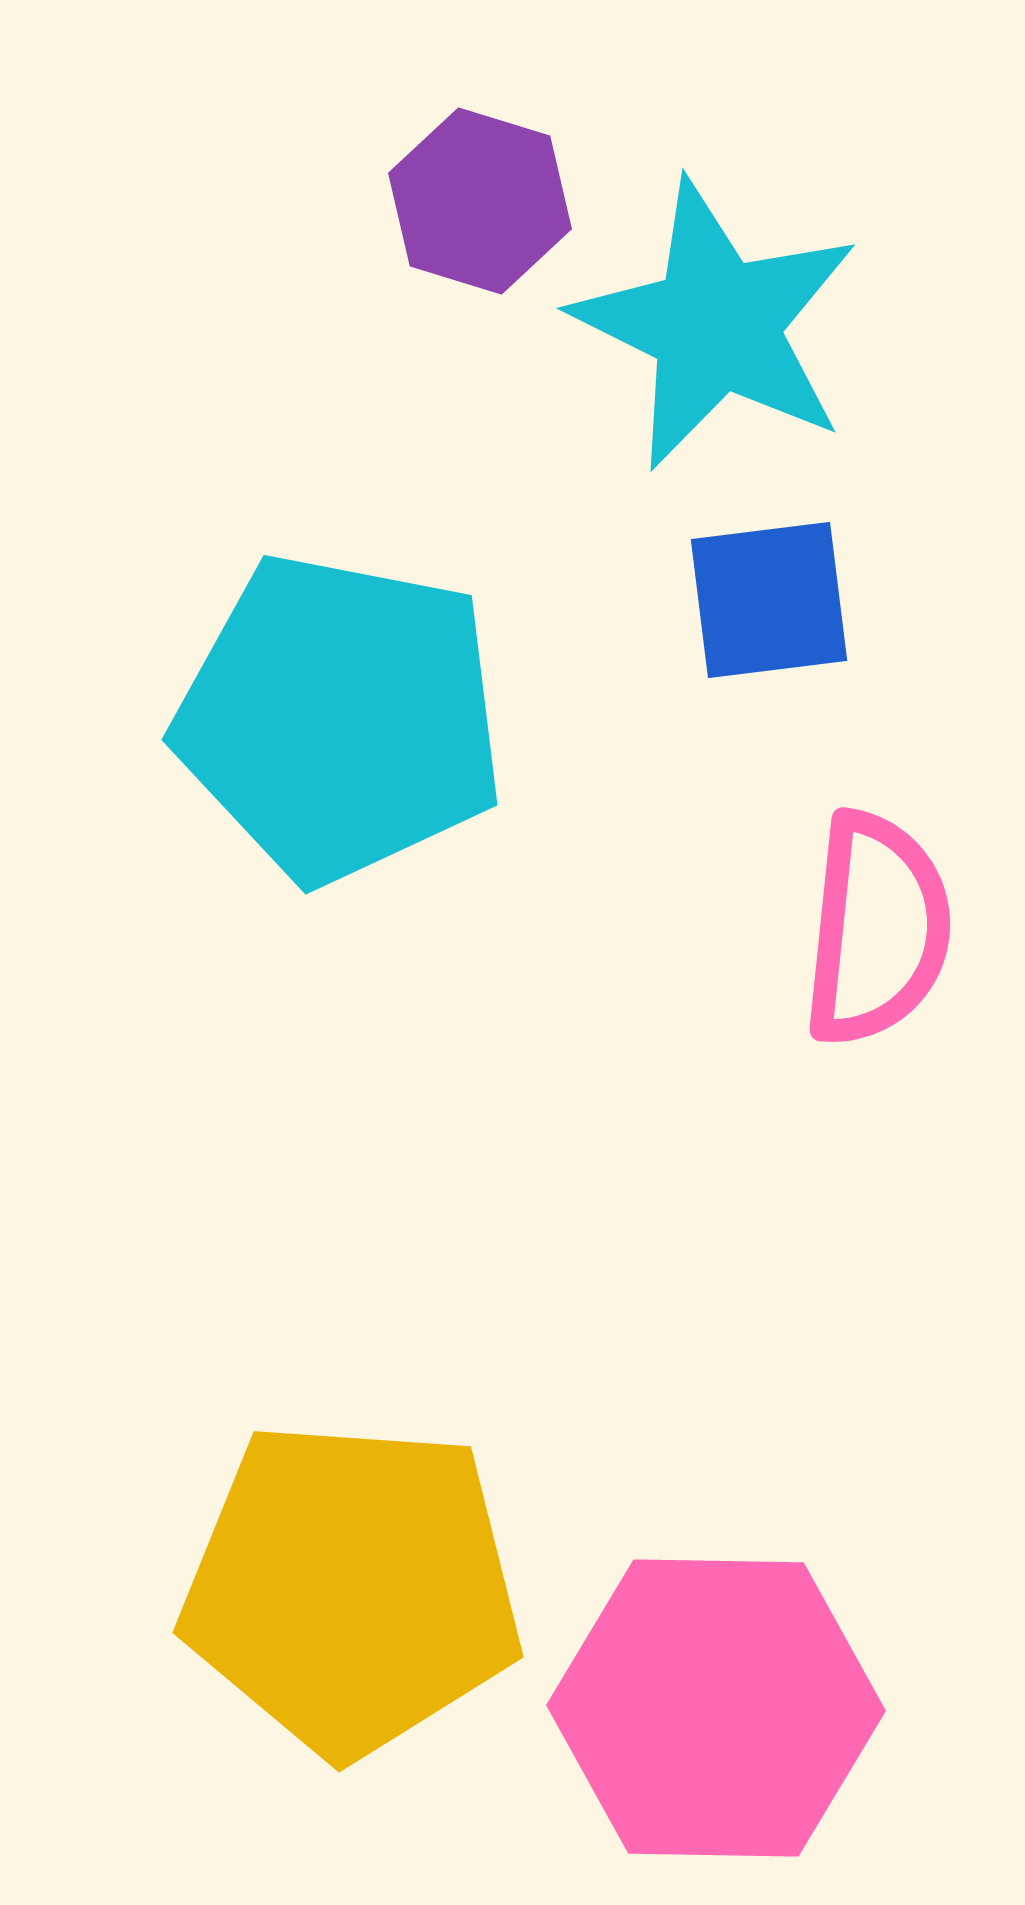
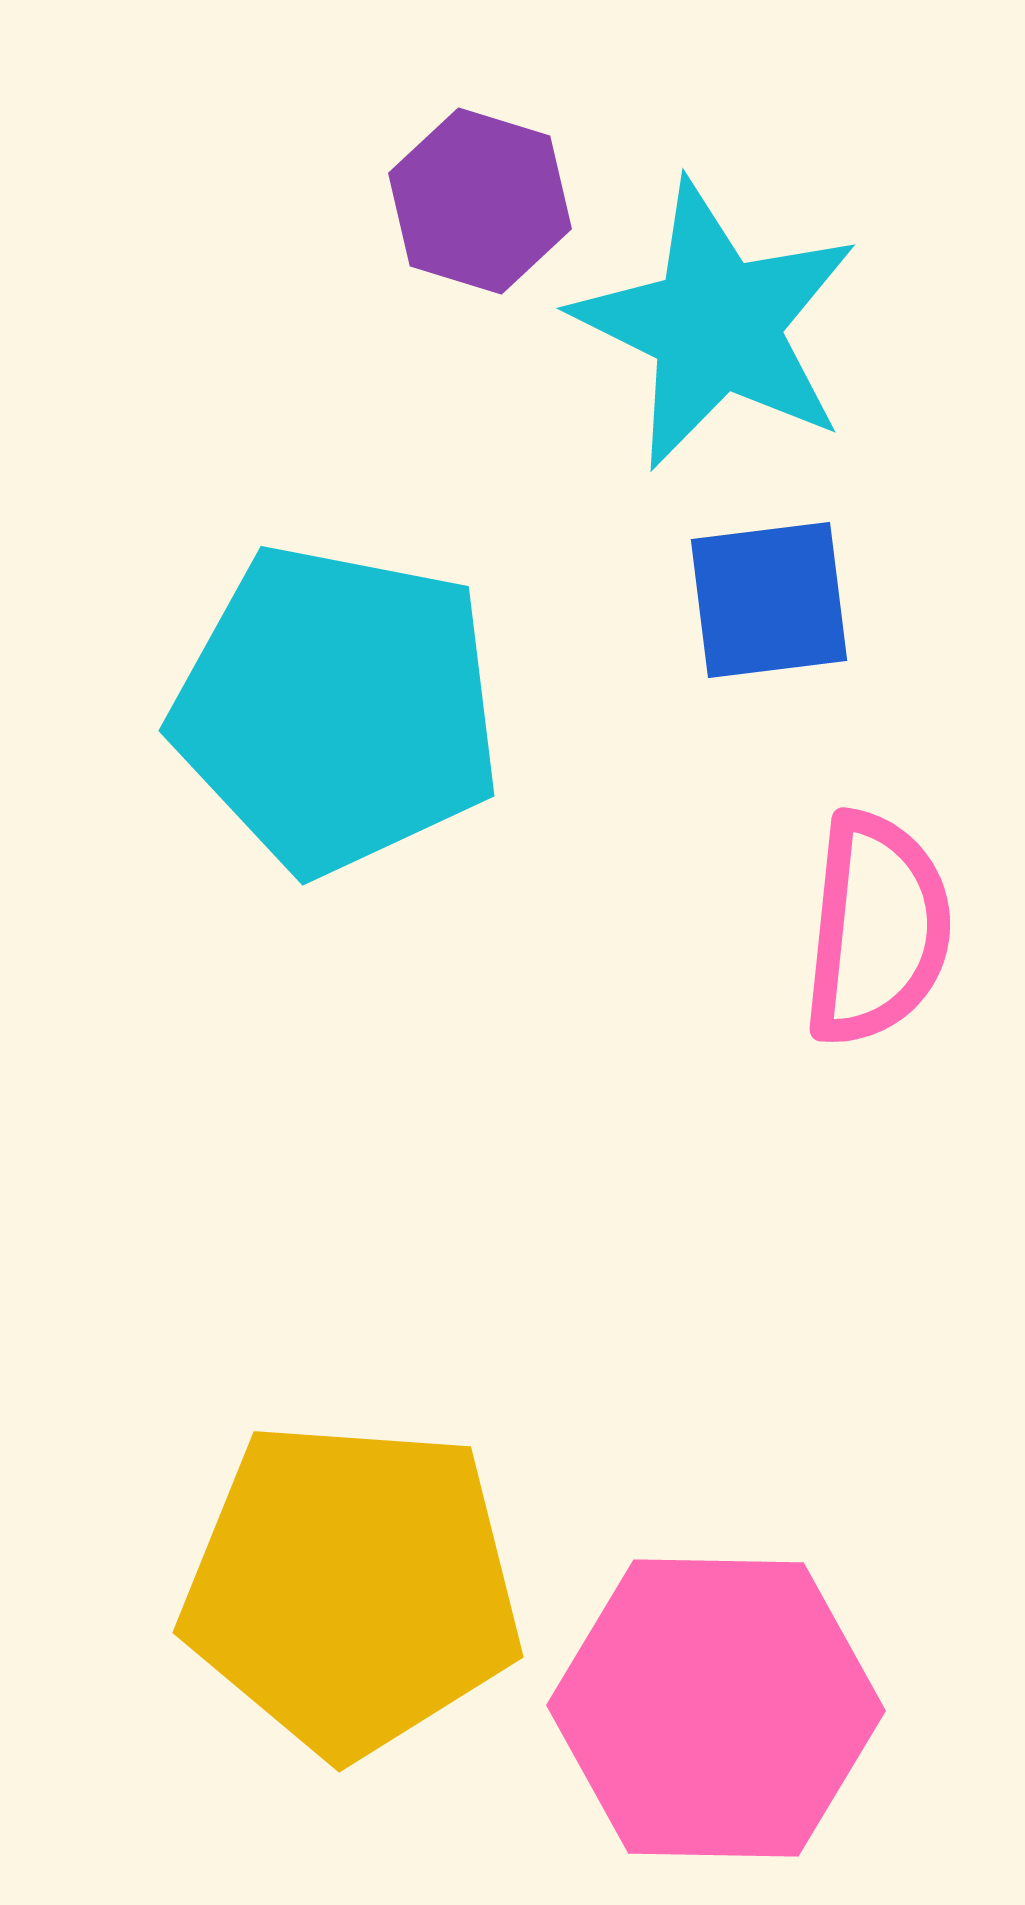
cyan pentagon: moved 3 px left, 9 px up
